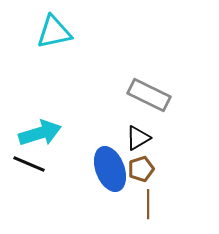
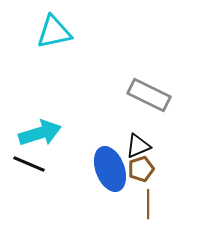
black triangle: moved 8 px down; rotated 8 degrees clockwise
